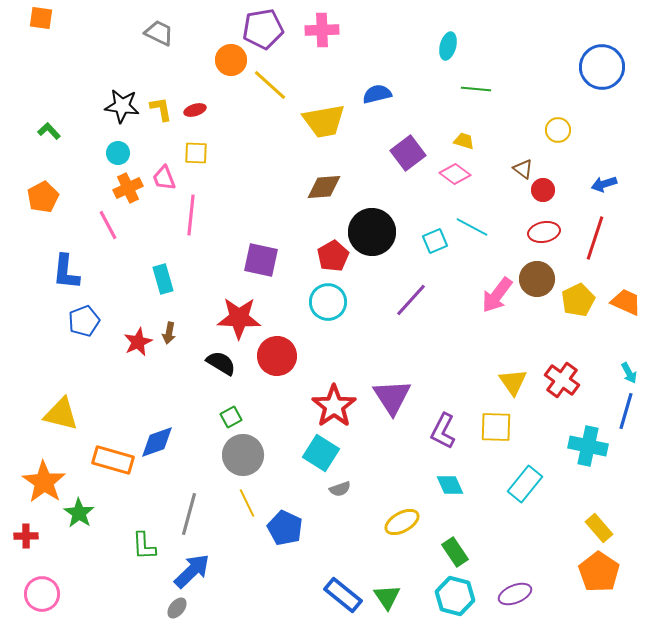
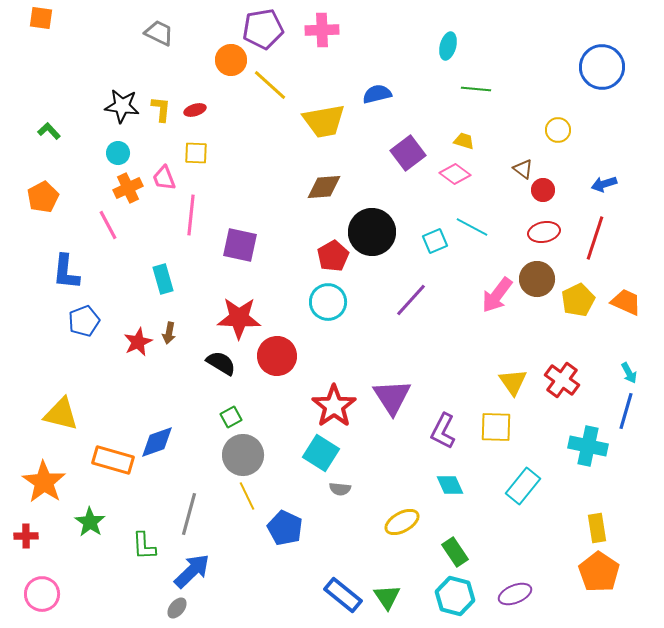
yellow L-shape at (161, 109): rotated 16 degrees clockwise
purple square at (261, 260): moved 21 px left, 15 px up
cyan rectangle at (525, 484): moved 2 px left, 2 px down
gray semicircle at (340, 489): rotated 25 degrees clockwise
yellow line at (247, 503): moved 7 px up
green star at (79, 513): moved 11 px right, 9 px down
yellow rectangle at (599, 528): moved 2 px left; rotated 32 degrees clockwise
